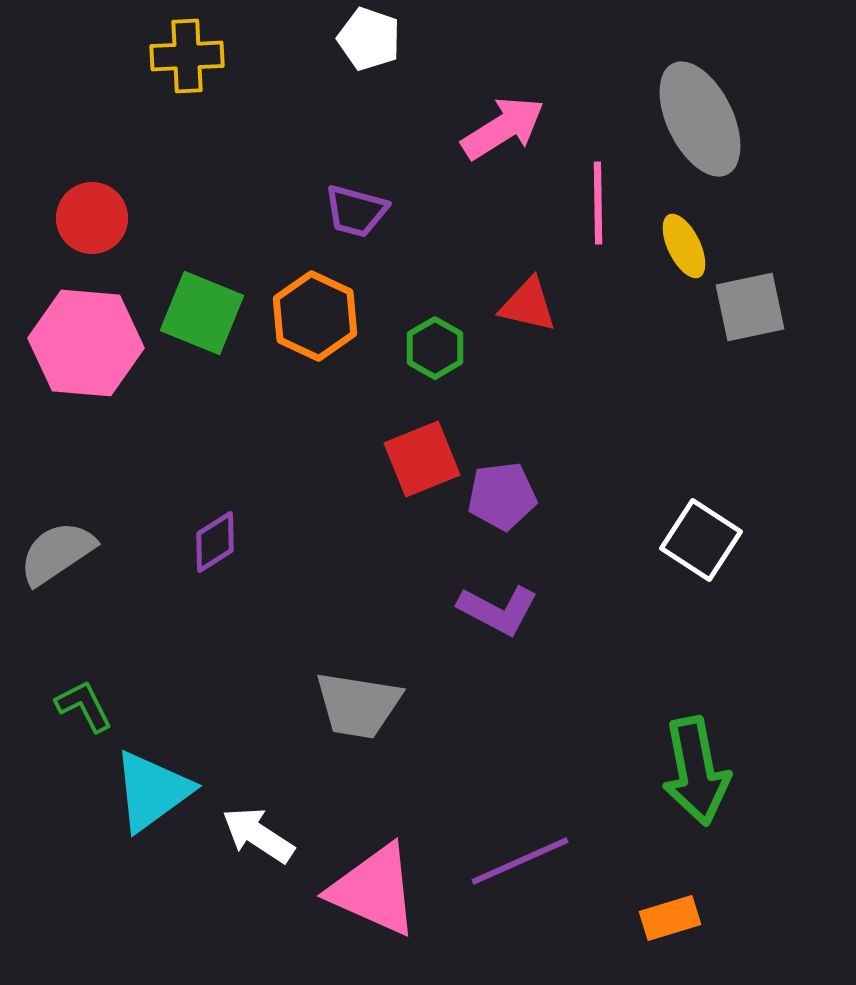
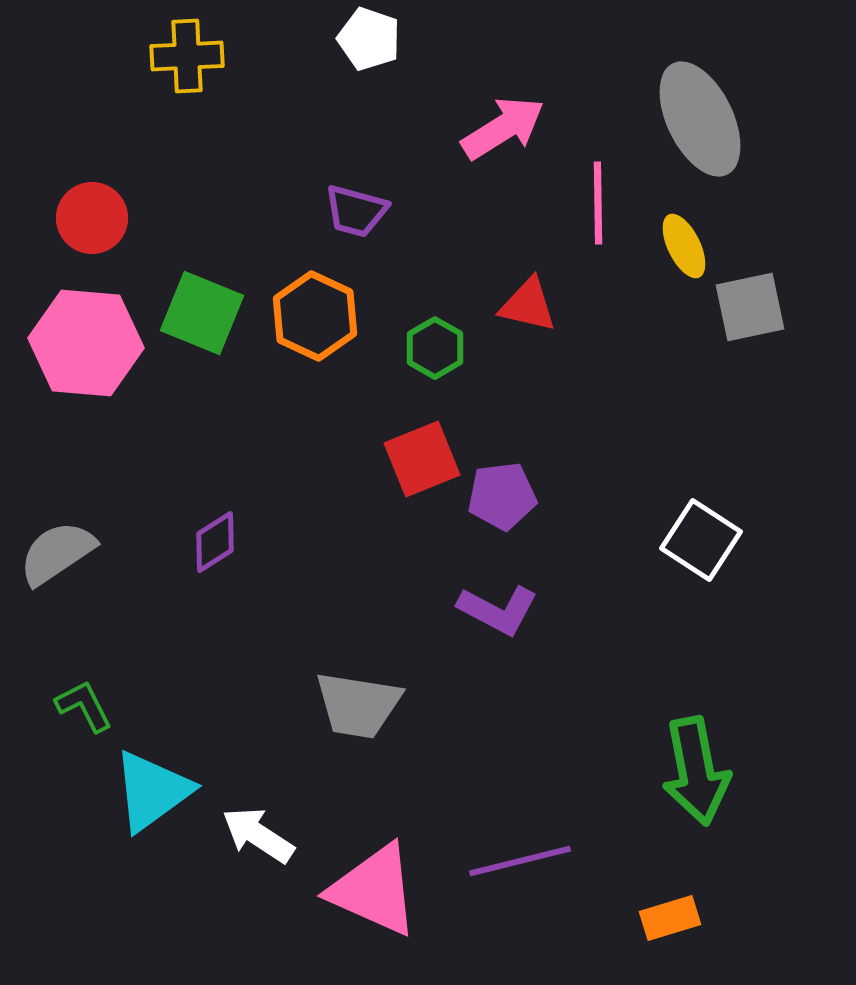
purple line: rotated 10 degrees clockwise
